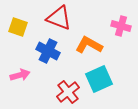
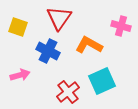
red triangle: rotated 44 degrees clockwise
cyan square: moved 3 px right, 2 px down
